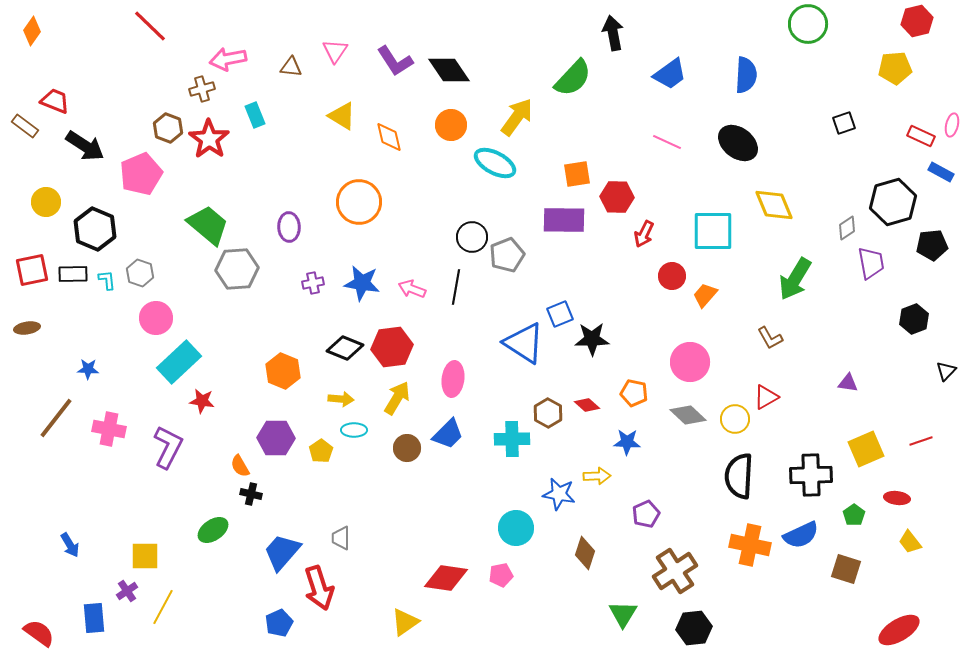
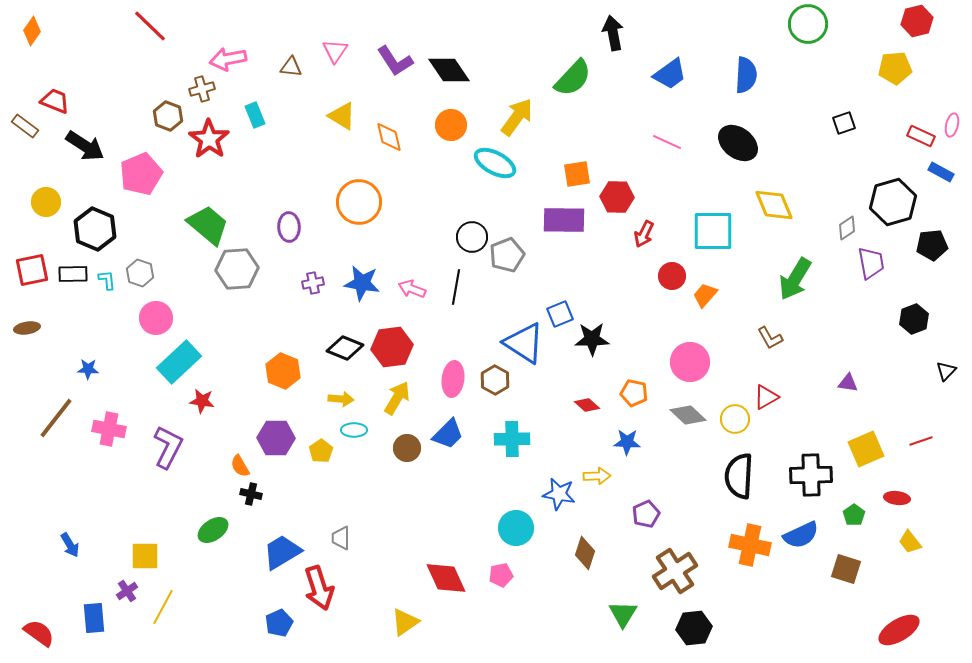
brown hexagon at (168, 128): moved 12 px up
brown hexagon at (548, 413): moved 53 px left, 33 px up
blue trapezoid at (282, 552): rotated 18 degrees clockwise
red diamond at (446, 578): rotated 57 degrees clockwise
